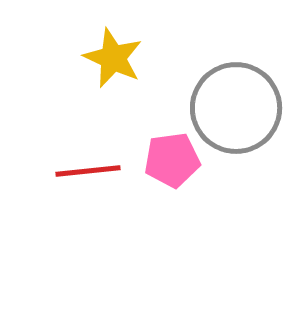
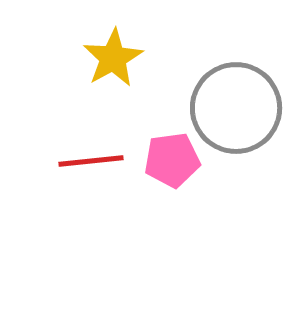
yellow star: rotated 18 degrees clockwise
red line: moved 3 px right, 10 px up
